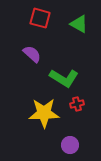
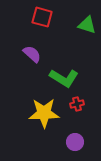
red square: moved 2 px right, 1 px up
green triangle: moved 8 px right, 1 px down; rotated 12 degrees counterclockwise
purple circle: moved 5 px right, 3 px up
